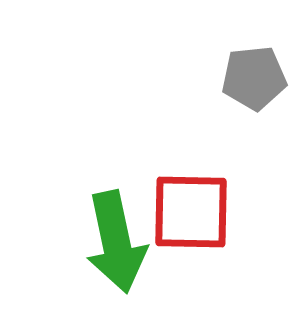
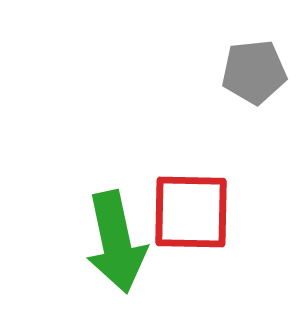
gray pentagon: moved 6 px up
